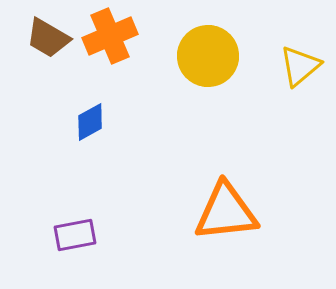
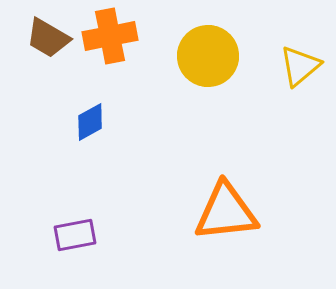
orange cross: rotated 12 degrees clockwise
